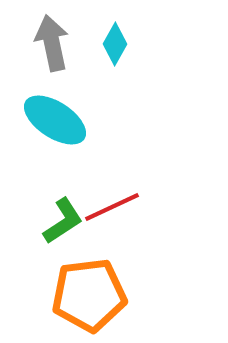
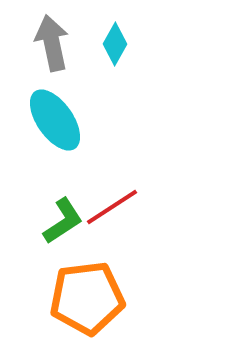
cyan ellipse: rotated 22 degrees clockwise
red line: rotated 8 degrees counterclockwise
orange pentagon: moved 2 px left, 3 px down
